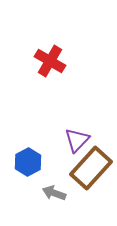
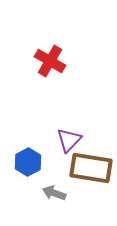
purple triangle: moved 8 px left
brown rectangle: rotated 57 degrees clockwise
